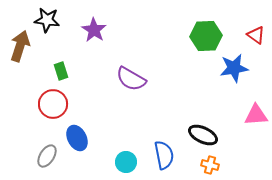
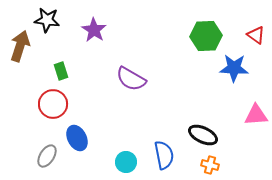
blue star: rotated 12 degrees clockwise
